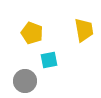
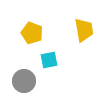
gray circle: moved 1 px left
